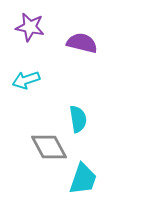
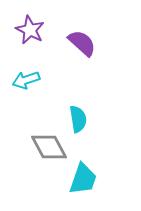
purple star: moved 3 px down; rotated 16 degrees clockwise
purple semicircle: rotated 28 degrees clockwise
